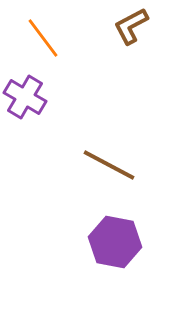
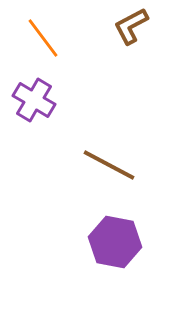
purple cross: moved 9 px right, 3 px down
